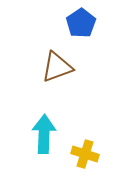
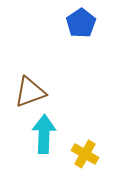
brown triangle: moved 27 px left, 25 px down
yellow cross: rotated 12 degrees clockwise
